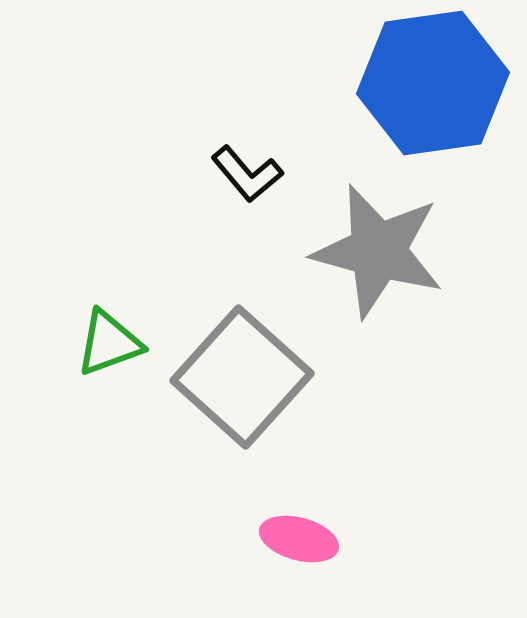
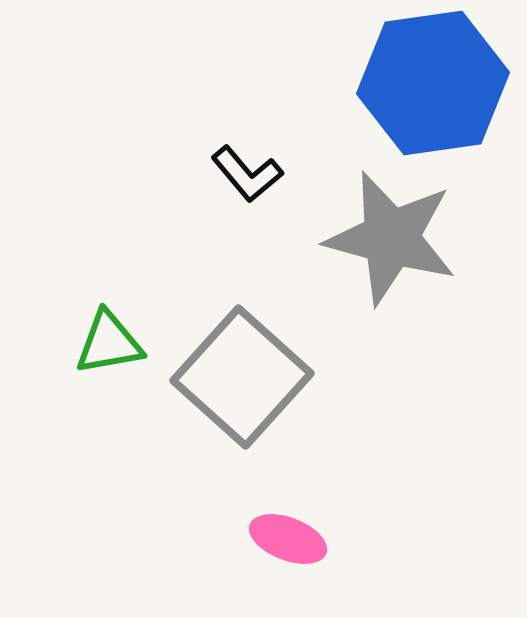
gray star: moved 13 px right, 13 px up
green triangle: rotated 10 degrees clockwise
pink ellipse: moved 11 px left; rotated 6 degrees clockwise
